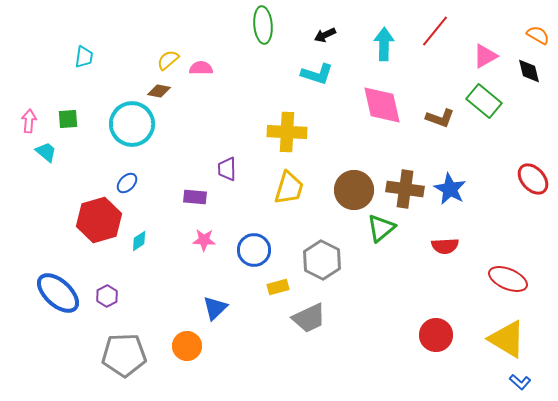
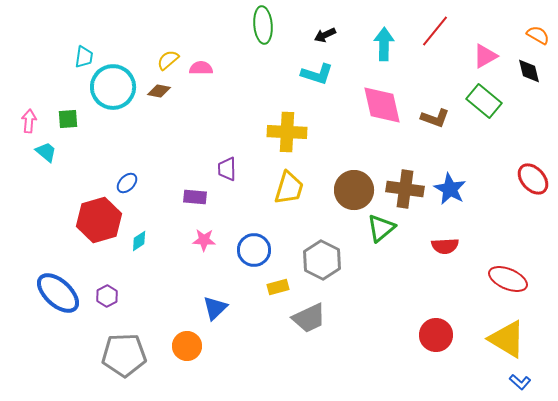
brown L-shape at (440, 118): moved 5 px left
cyan circle at (132, 124): moved 19 px left, 37 px up
